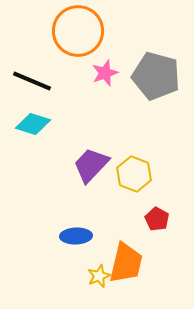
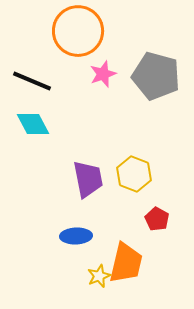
pink star: moved 2 px left, 1 px down
cyan diamond: rotated 44 degrees clockwise
purple trapezoid: moved 3 px left, 14 px down; rotated 126 degrees clockwise
